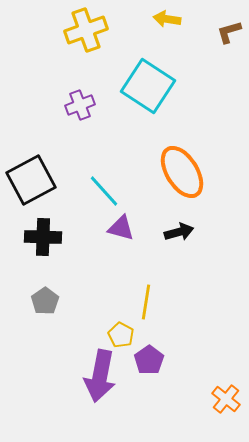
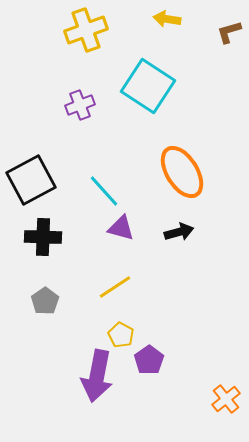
yellow line: moved 31 px left, 15 px up; rotated 48 degrees clockwise
purple arrow: moved 3 px left
orange cross: rotated 12 degrees clockwise
